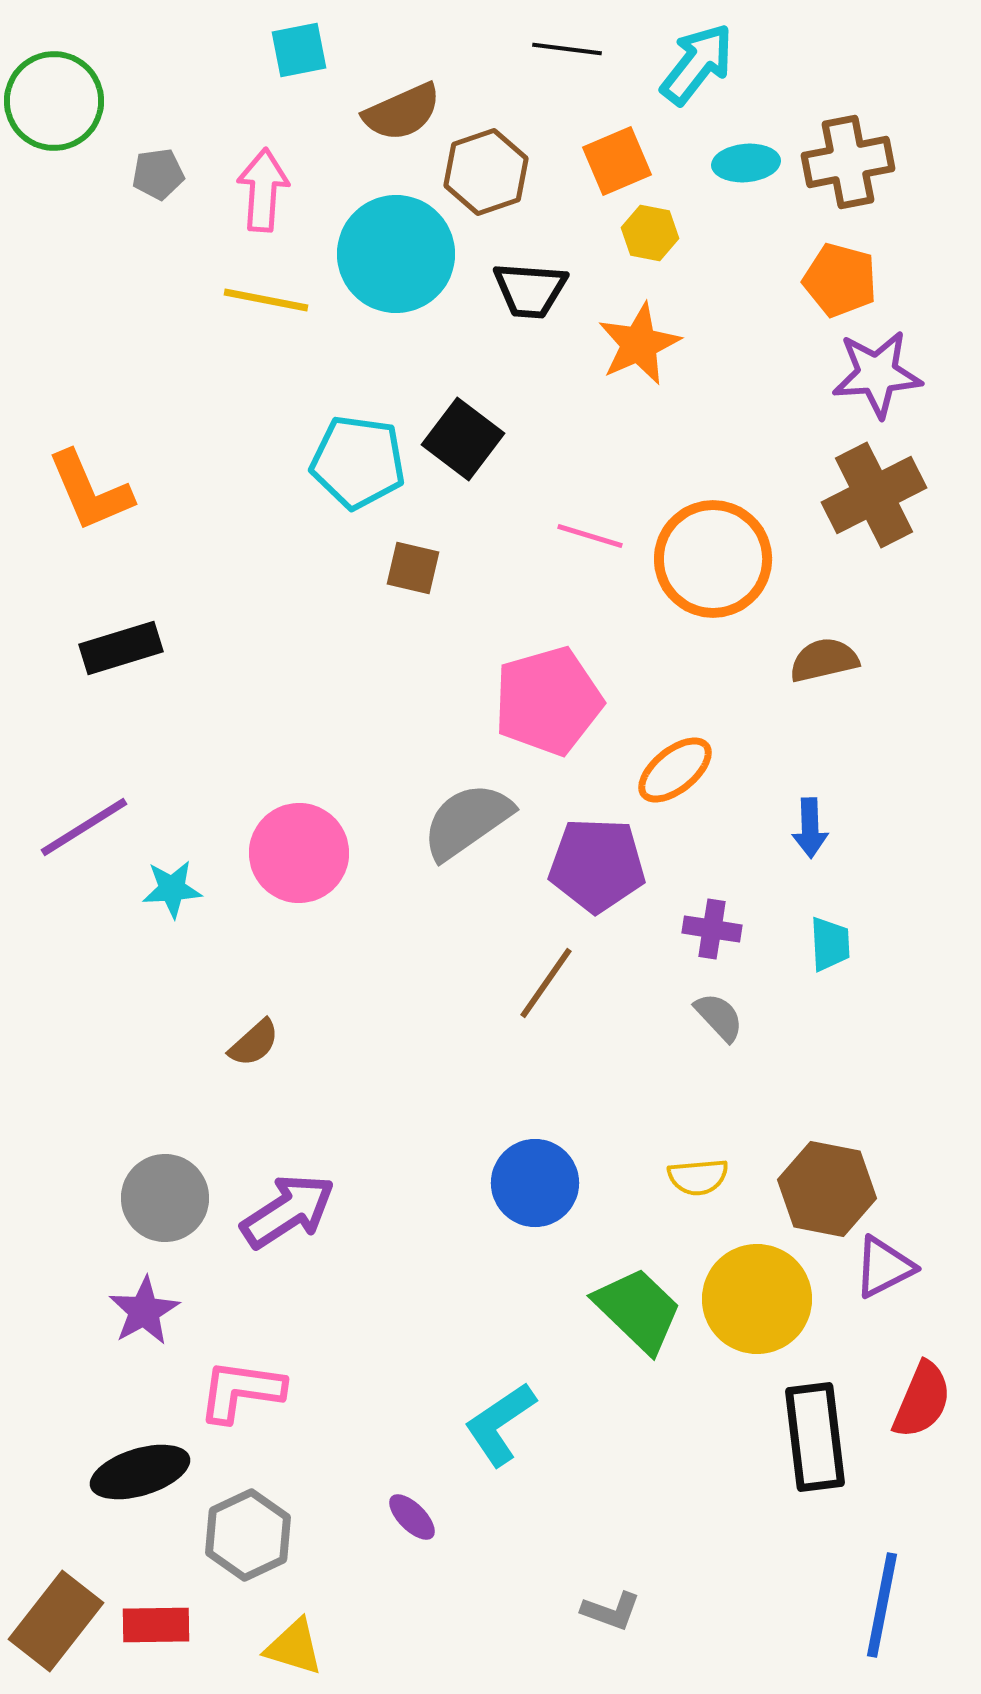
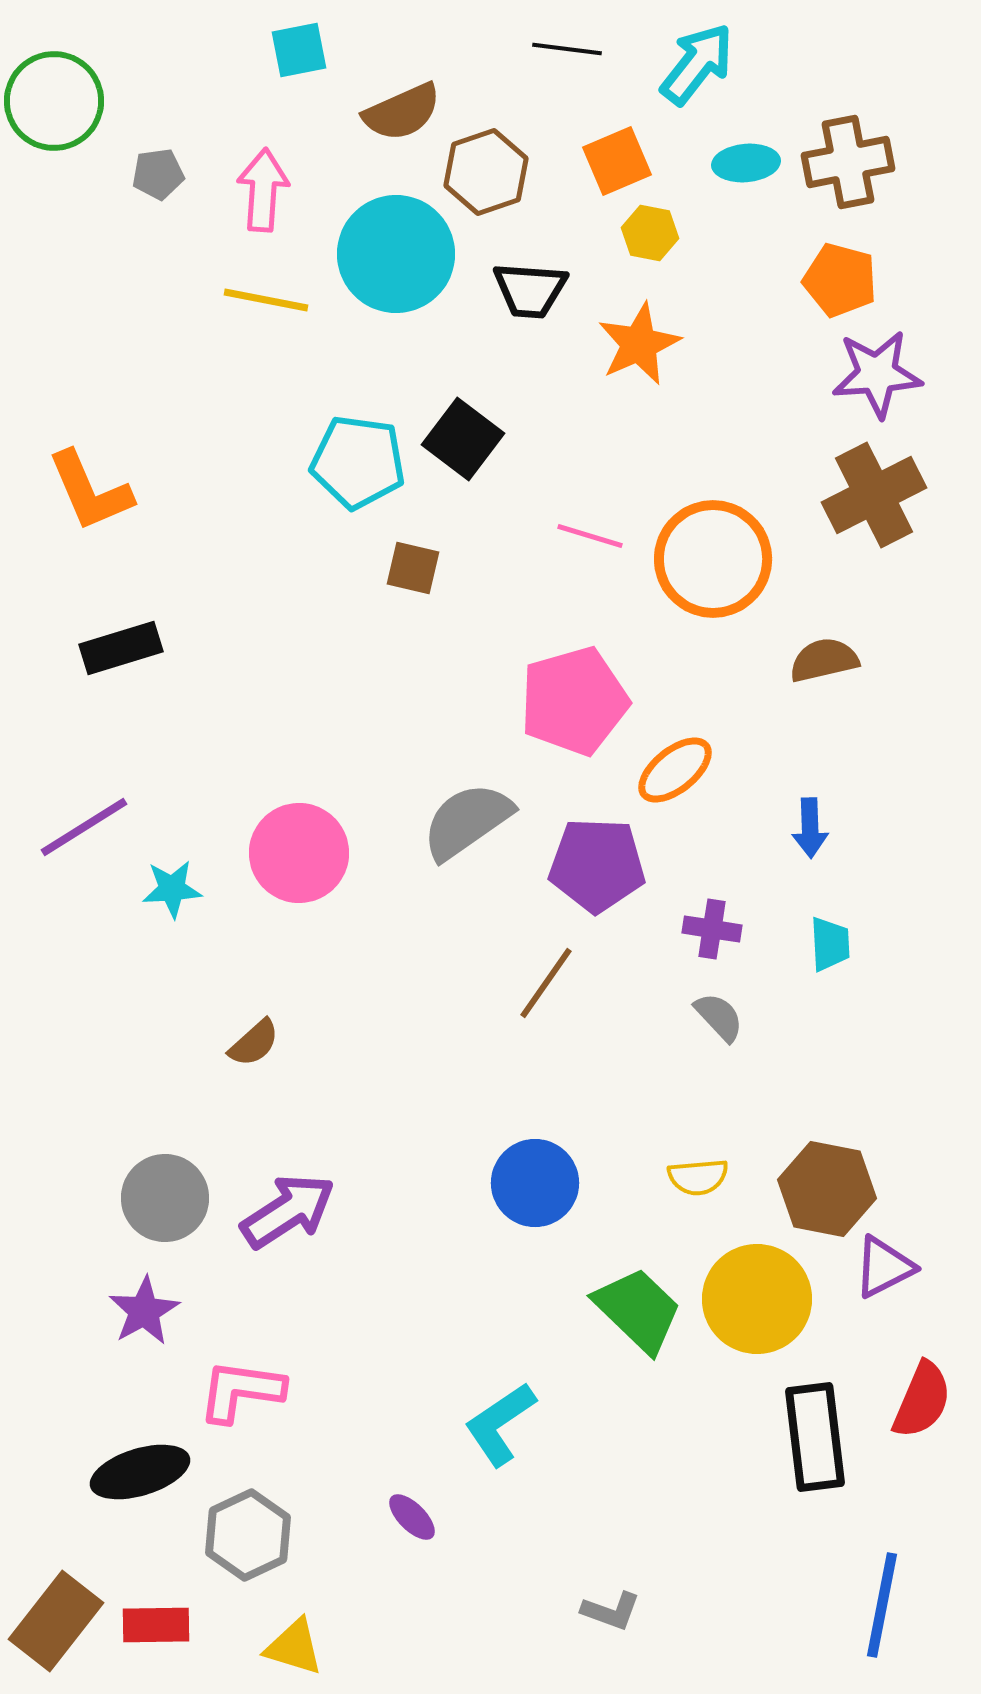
pink pentagon at (548, 701): moved 26 px right
